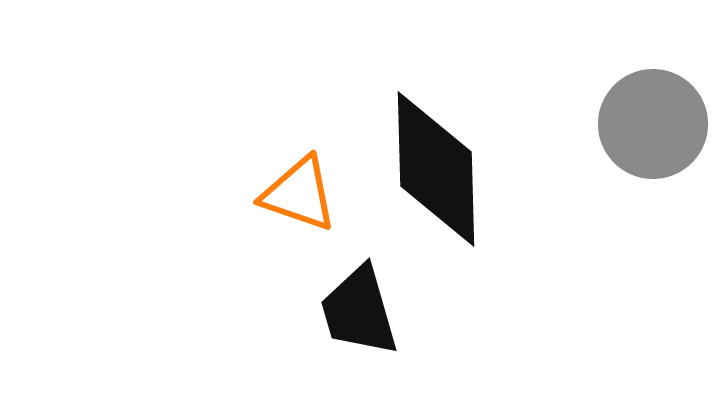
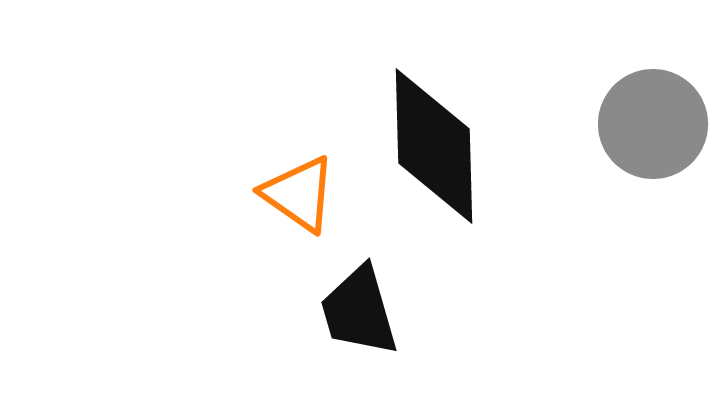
black diamond: moved 2 px left, 23 px up
orange triangle: rotated 16 degrees clockwise
